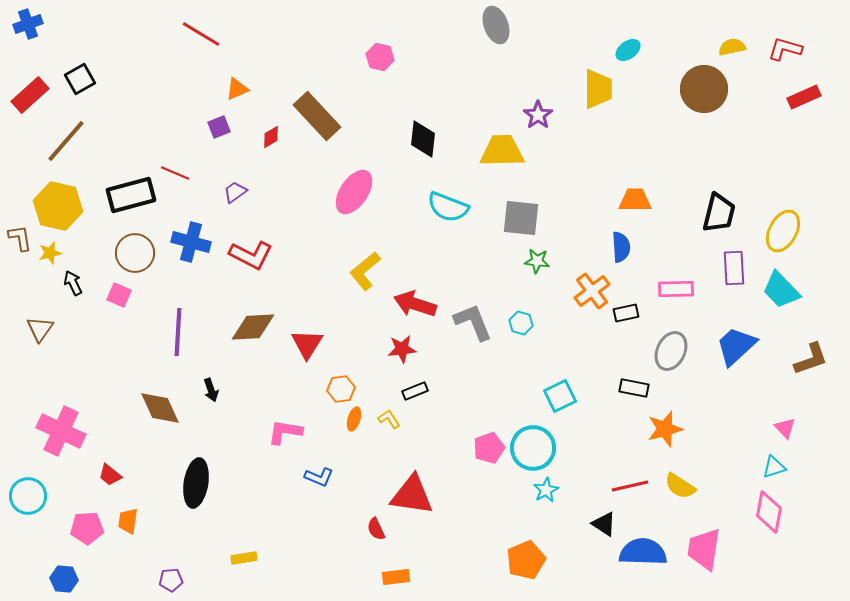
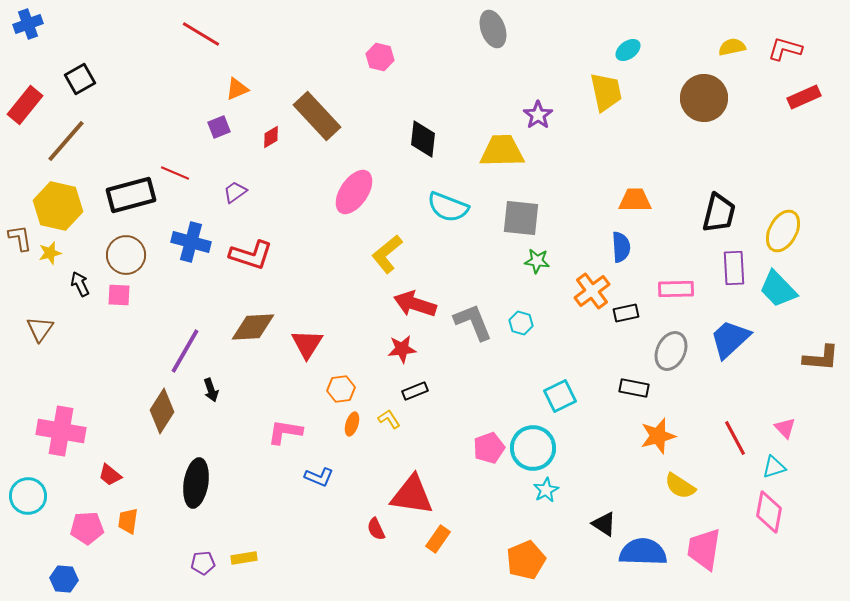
gray ellipse at (496, 25): moved 3 px left, 4 px down
yellow trapezoid at (598, 89): moved 8 px right, 3 px down; rotated 12 degrees counterclockwise
brown circle at (704, 89): moved 9 px down
red rectangle at (30, 95): moved 5 px left, 10 px down; rotated 9 degrees counterclockwise
brown circle at (135, 253): moved 9 px left, 2 px down
red L-shape at (251, 255): rotated 9 degrees counterclockwise
yellow L-shape at (365, 271): moved 22 px right, 17 px up
black arrow at (73, 283): moved 7 px right, 1 px down
cyan trapezoid at (781, 290): moved 3 px left, 1 px up
pink square at (119, 295): rotated 20 degrees counterclockwise
purple line at (178, 332): moved 7 px right, 19 px down; rotated 27 degrees clockwise
blue trapezoid at (736, 346): moved 6 px left, 7 px up
brown L-shape at (811, 359): moved 10 px right, 1 px up; rotated 24 degrees clockwise
brown diamond at (160, 408): moved 2 px right, 3 px down; rotated 57 degrees clockwise
orange ellipse at (354, 419): moved 2 px left, 5 px down
orange star at (665, 429): moved 7 px left, 7 px down
pink cross at (61, 431): rotated 15 degrees counterclockwise
red line at (630, 486): moved 105 px right, 48 px up; rotated 75 degrees clockwise
orange rectangle at (396, 577): moved 42 px right, 38 px up; rotated 48 degrees counterclockwise
purple pentagon at (171, 580): moved 32 px right, 17 px up
